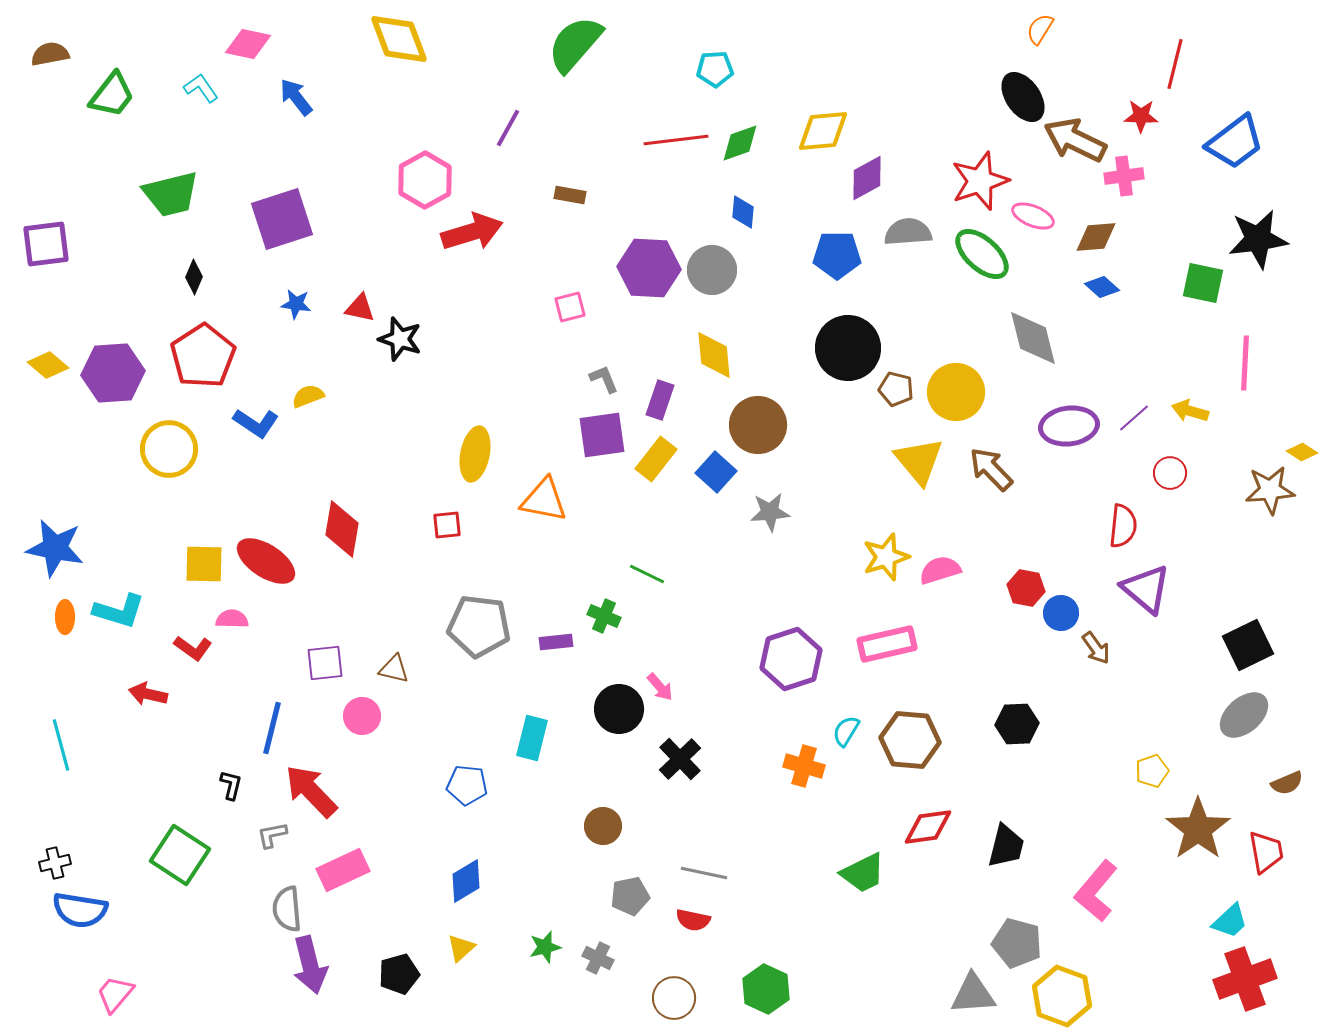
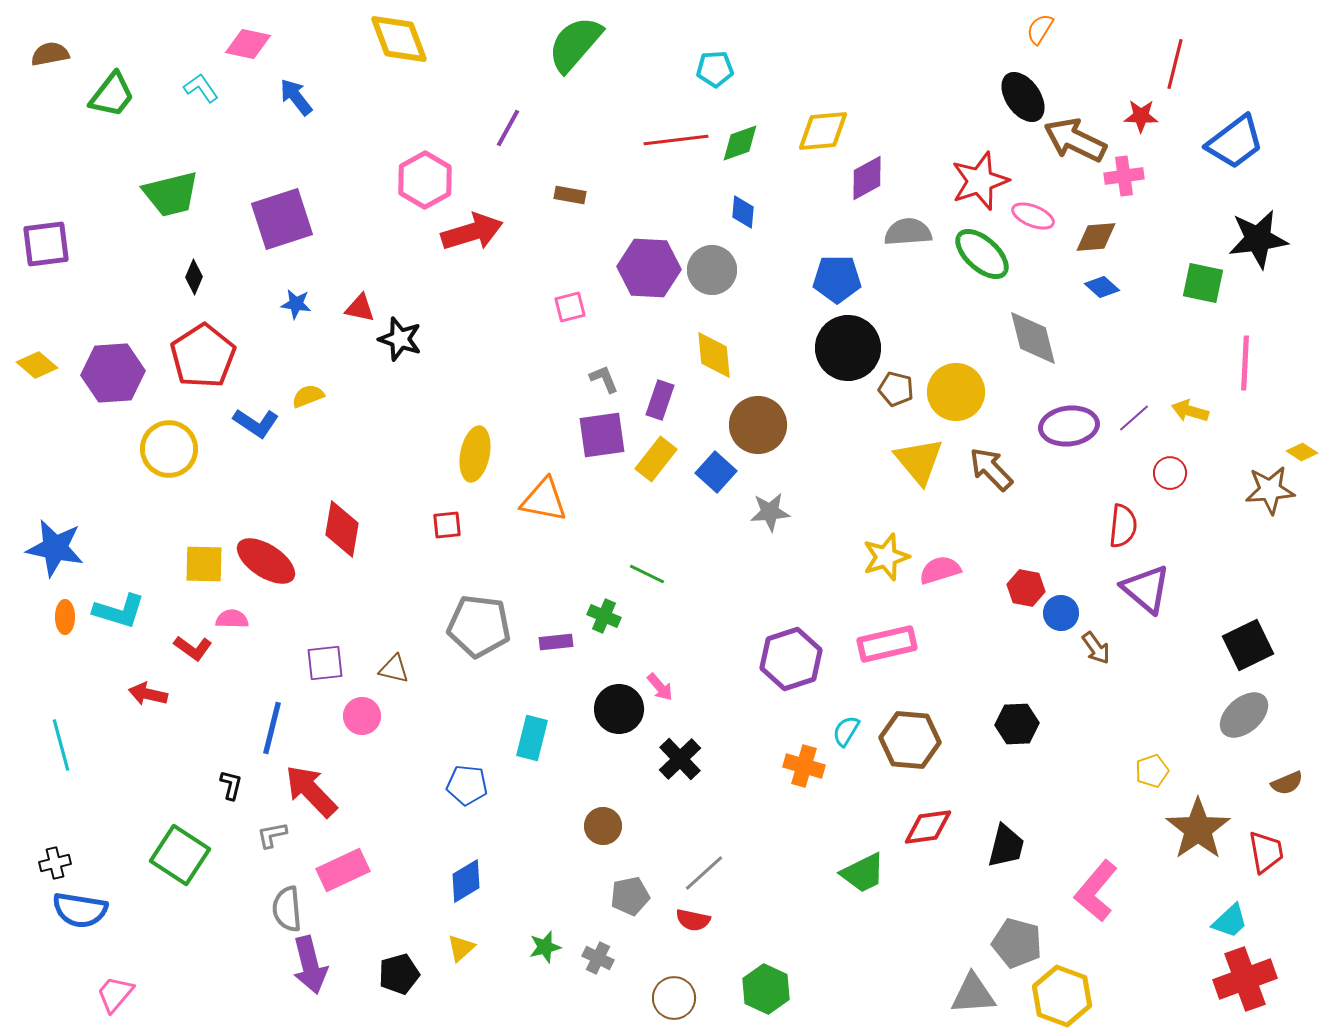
blue pentagon at (837, 255): moved 24 px down
yellow diamond at (48, 365): moved 11 px left
gray line at (704, 873): rotated 54 degrees counterclockwise
